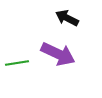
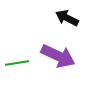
purple arrow: moved 2 px down
